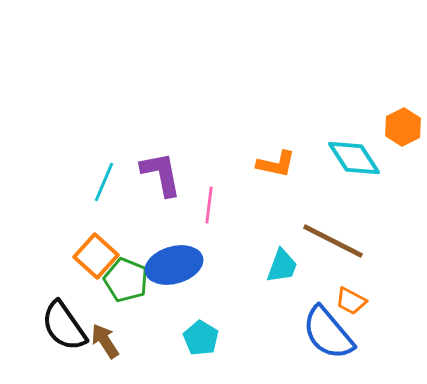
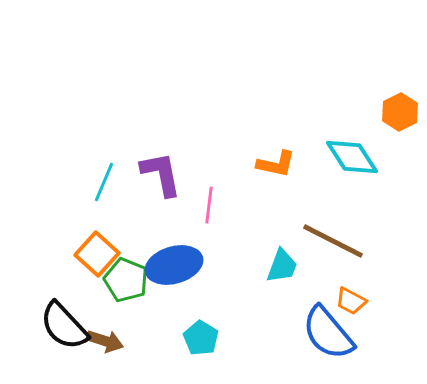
orange hexagon: moved 3 px left, 15 px up
cyan diamond: moved 2 px left, 1 px up
orange square: moved 1 px right, 2 px up
black semicircle: rotated 8 degrees counterclockwise
brown arrow: rotated 141 degrees clockwise
